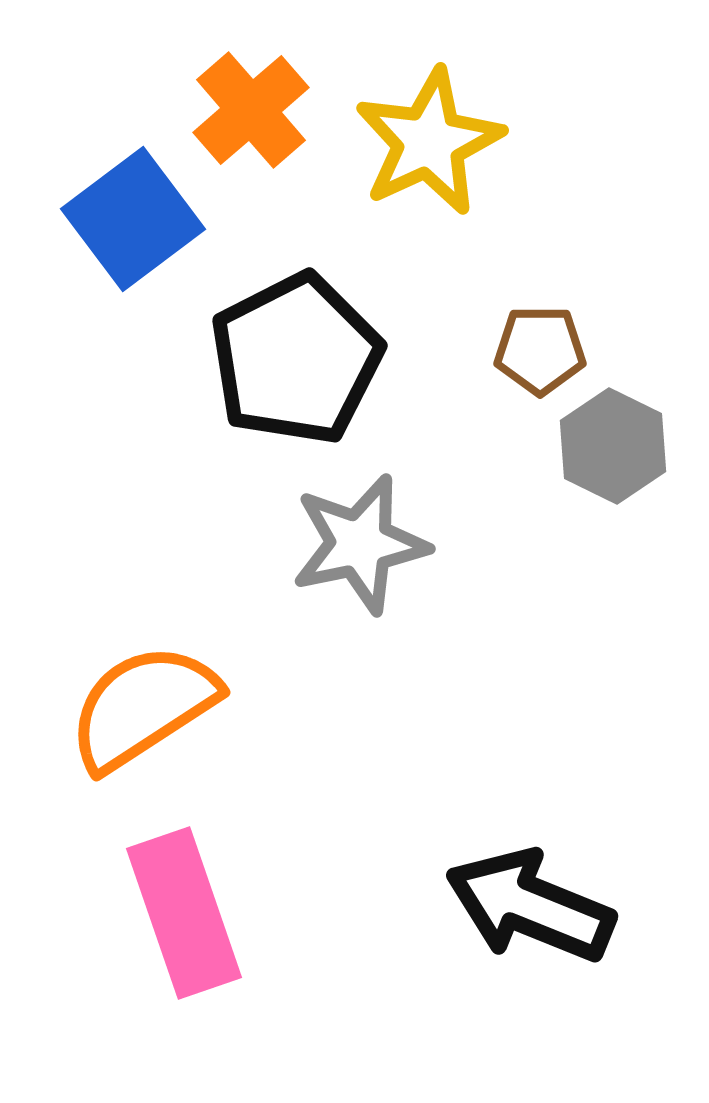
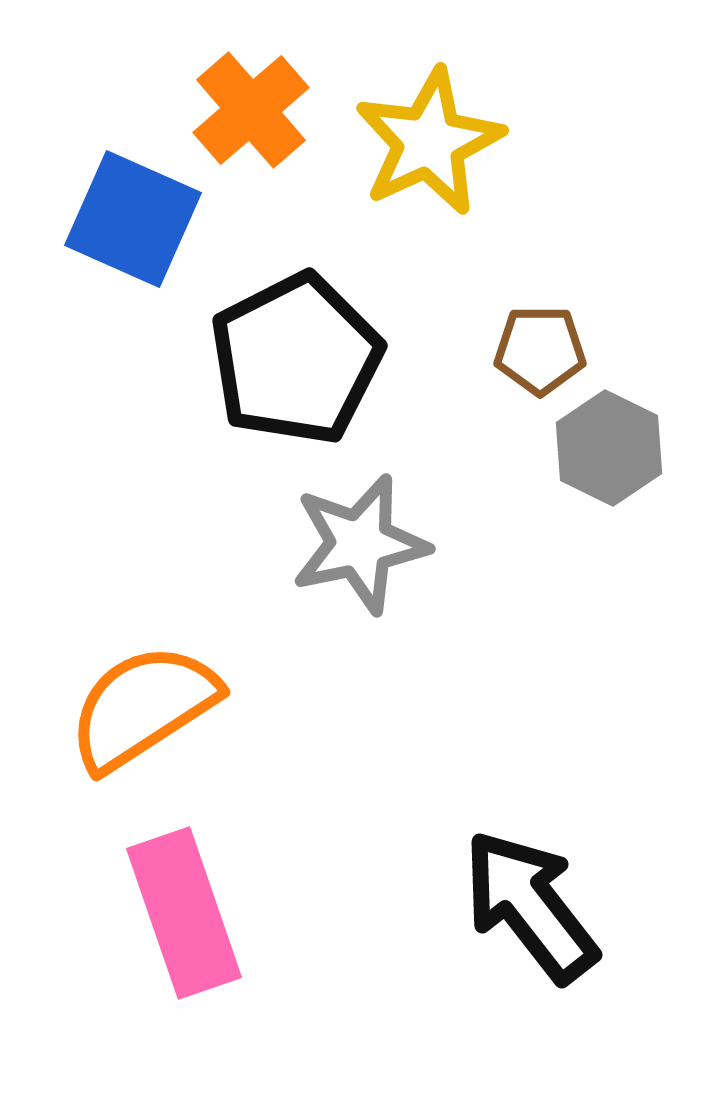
blue square: rotated 29 degrees counterclockwise
gray hexagon: moved 4 px left, 2 px down
black arrow: rotated 30 degrees clockwise
